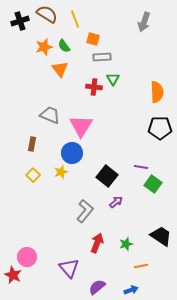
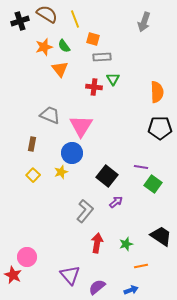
red arrow: rotated 12 degrees counterclockwise
purple triangle: moved 1 px right, 7 px down
